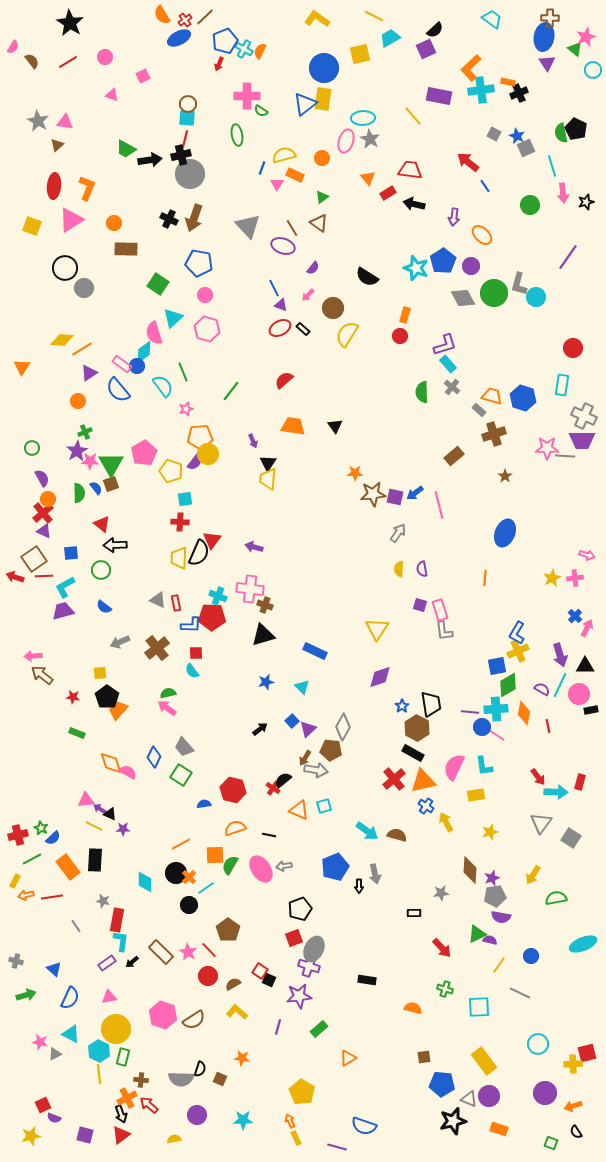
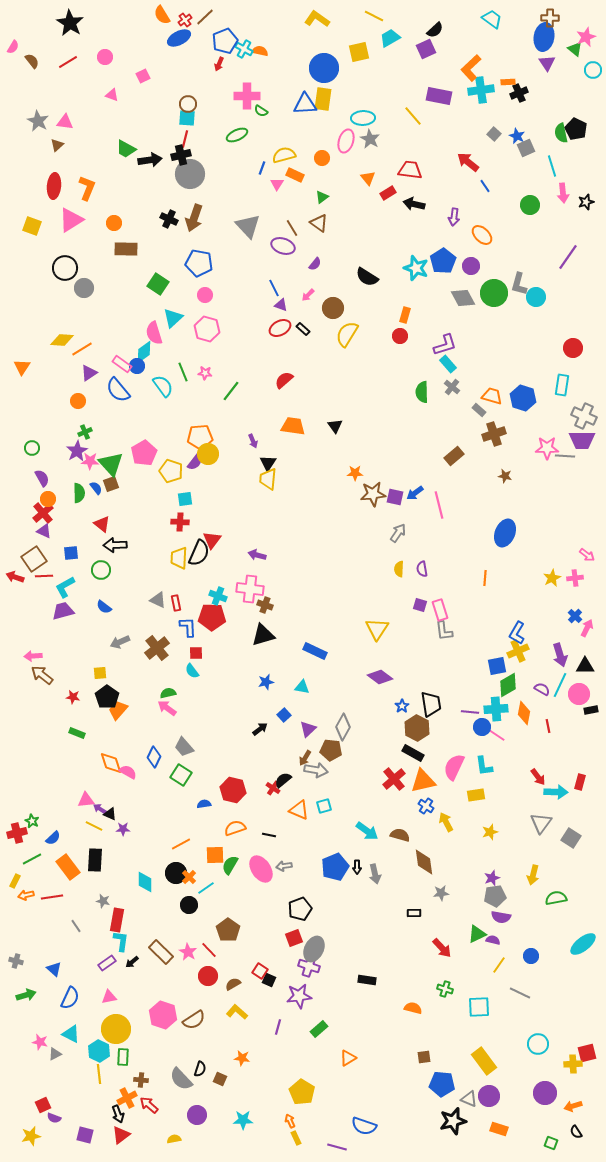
orange semicircle at (260, 51): rotated 77 degrees clockwise
yellow square at (360, 54): moved 1 px left, 2 px up
orange rectangle at (508, 82): rotated 16 degrees counterclockwise
blue triangle at (305, 104): rotated 35 degrees clockwise
gray square at (494, 134): rotated 16 degrees clockwise
green ellipse at (237, 135): rotated 75 degrees clockwise
purple semicircle at (313, 268): moved 2 px right, 4 px up
pink star at (186, 409): moved 19 px right, 36 px up; rotated 24 degrees clockwise
green triangle at (111, 464): rotated 12 degrees counterclockwise
brown star at (505, 476): rotated 24 degrees counterclockwise
purple arrow at (254, 547): moved 3 px right, 8 px down
pink arrow at (587, 555): rotated 21 degrees clockwise
blue L-shape at (191, 625): moved 3 px left, 2 px down; rotated 95 degrees counterclockwise
purple diamond at (380, 677): rotated 55 degrees clockwise
cyan triangle at (302, 687): rotated 35 degrees counterclockwise
blue square at (292, 721): moved 8 px left, 6 px up
green star at (41, 828): moved 9 px left, 7 px up
red cross at (18, 835): moved 1 px left, 2 px up
brown semicircle at (397, 835): moved 3 px right
brown diamond at (470, 870): moved 46 px left, 8 px up; rotated 12 degrees counterclockwise
yellow arrow at (533, 875): rotated 18 degrees counterclockwise
black arrow at (359, 886): moved 2 px left, 19 px up
purple semicircle at (490, 940): moved 3 px right
cyan ellipse at (583, 944): rotated 16 degrees counterclockwise
green rectangle at (123, 1057): rotated 12 degrees counterclockwise
gray semicircle at (181, 1079): rotated 45 degrees clockwise
black arrow at (121, 1114): moved 3 px left
